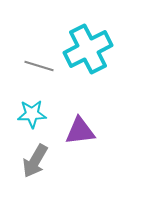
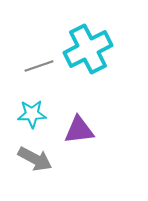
gray line: rotated 36 degrees counterclockwise
purple triangle: moved 1 px left, 1 px up
gray arrow: moved 2 px up; rotated 92 degrees counterclockwise
